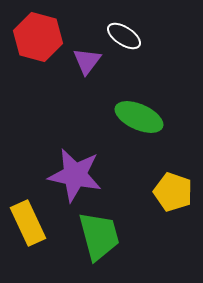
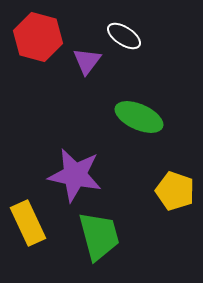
yellow pentagon: moved 2 px right, 1 px up
